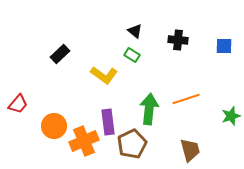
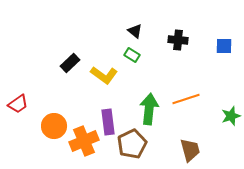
black rectangle: moved 10 px right, 9 px down
red trapezoid: rotated 15 degrees clockwise
